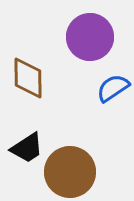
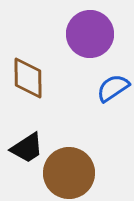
purple circle: moved 3 px up
brown circle: moved 1 px left, 1 px down
